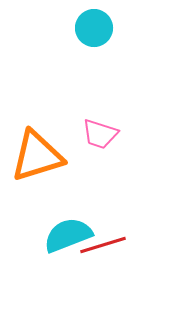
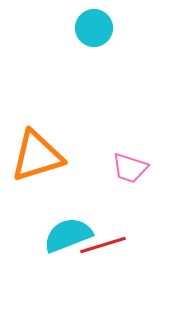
pink trapezoid: moved 30 px right, 34 px down
